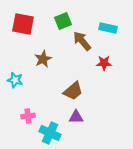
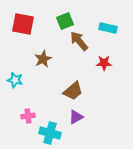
green square: moved 2 px right
brown arrow: moved 3 px left
purple triangle: rotated 28 degrees counterclockwise
cyan cross: rotated 10 degrees counterclockwise
